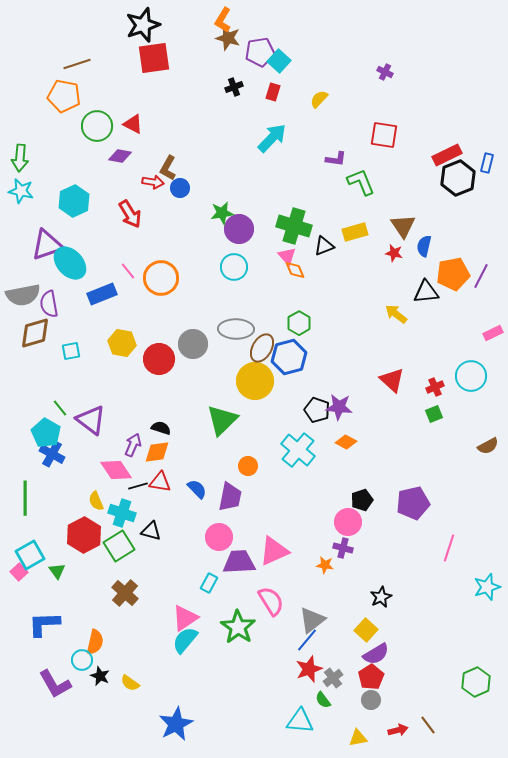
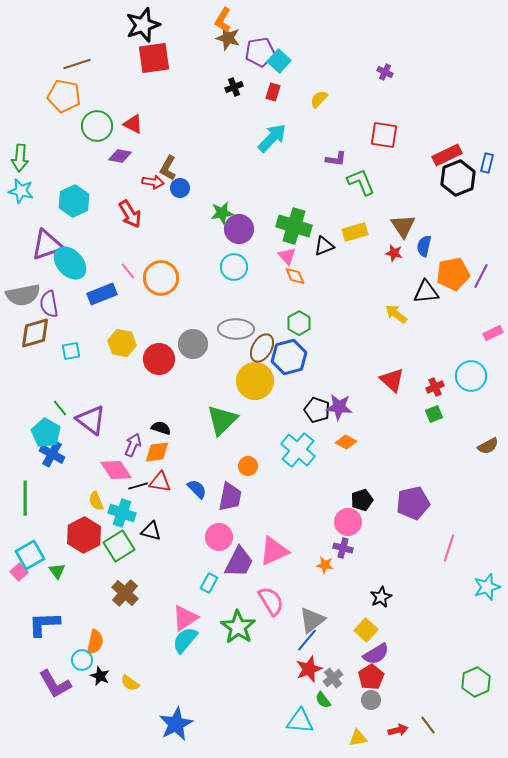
orange diamond at (295, 270): moved 6 px down
purple trapezoid at (239, 562): rotated 120 degrees clockwise
